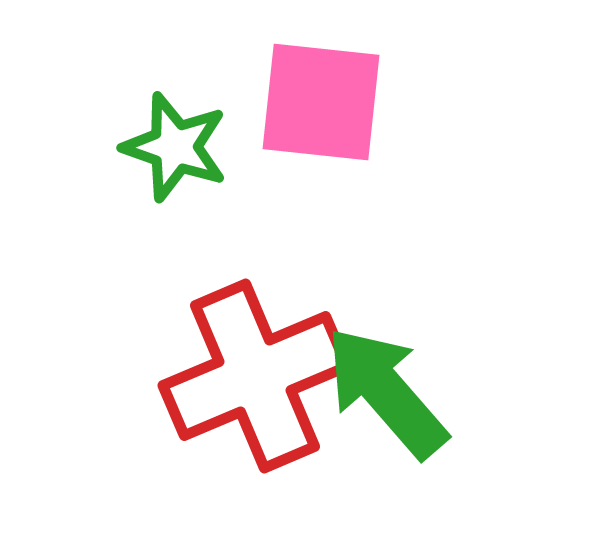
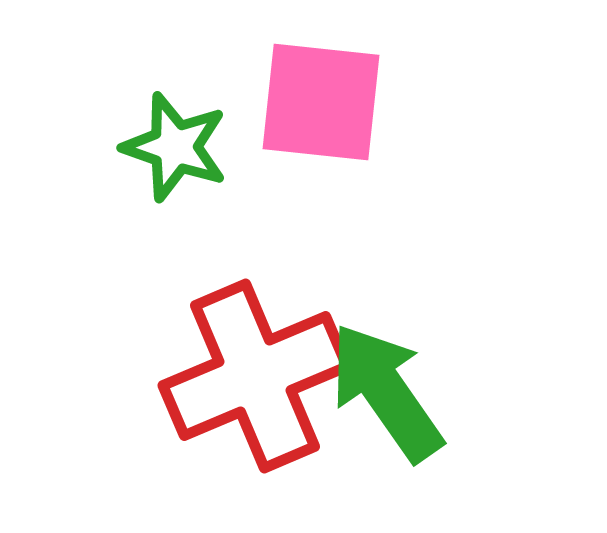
green arrow: rotated 6 degrees clockwise
